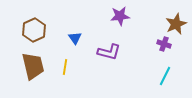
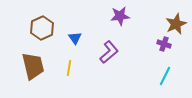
brown hexagon: moved 8 px right, 2 px up
purple L-shape: rotated 55 degrees counterclockwise
yellow line: moved 4 px right, 1 px down
